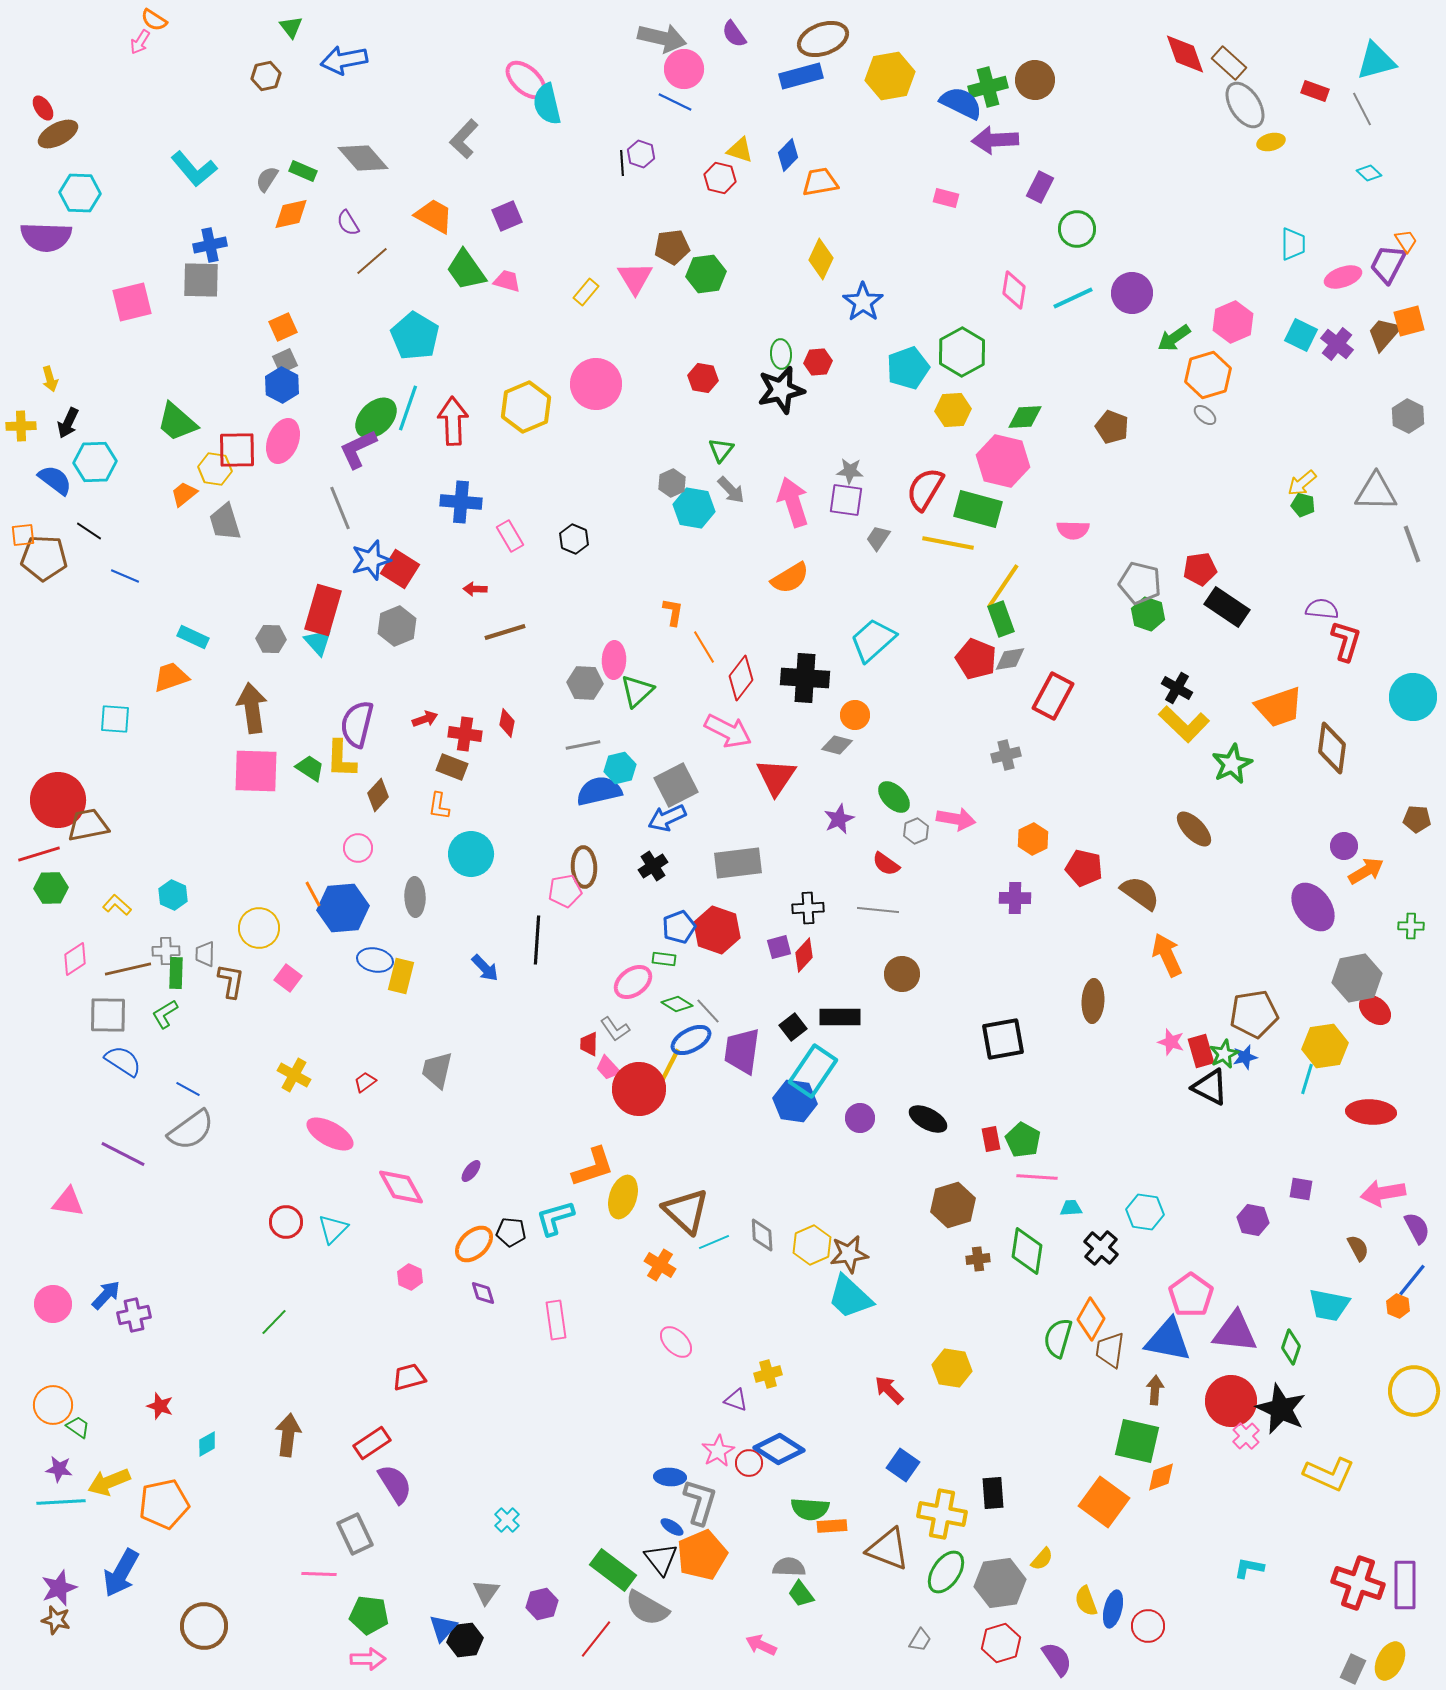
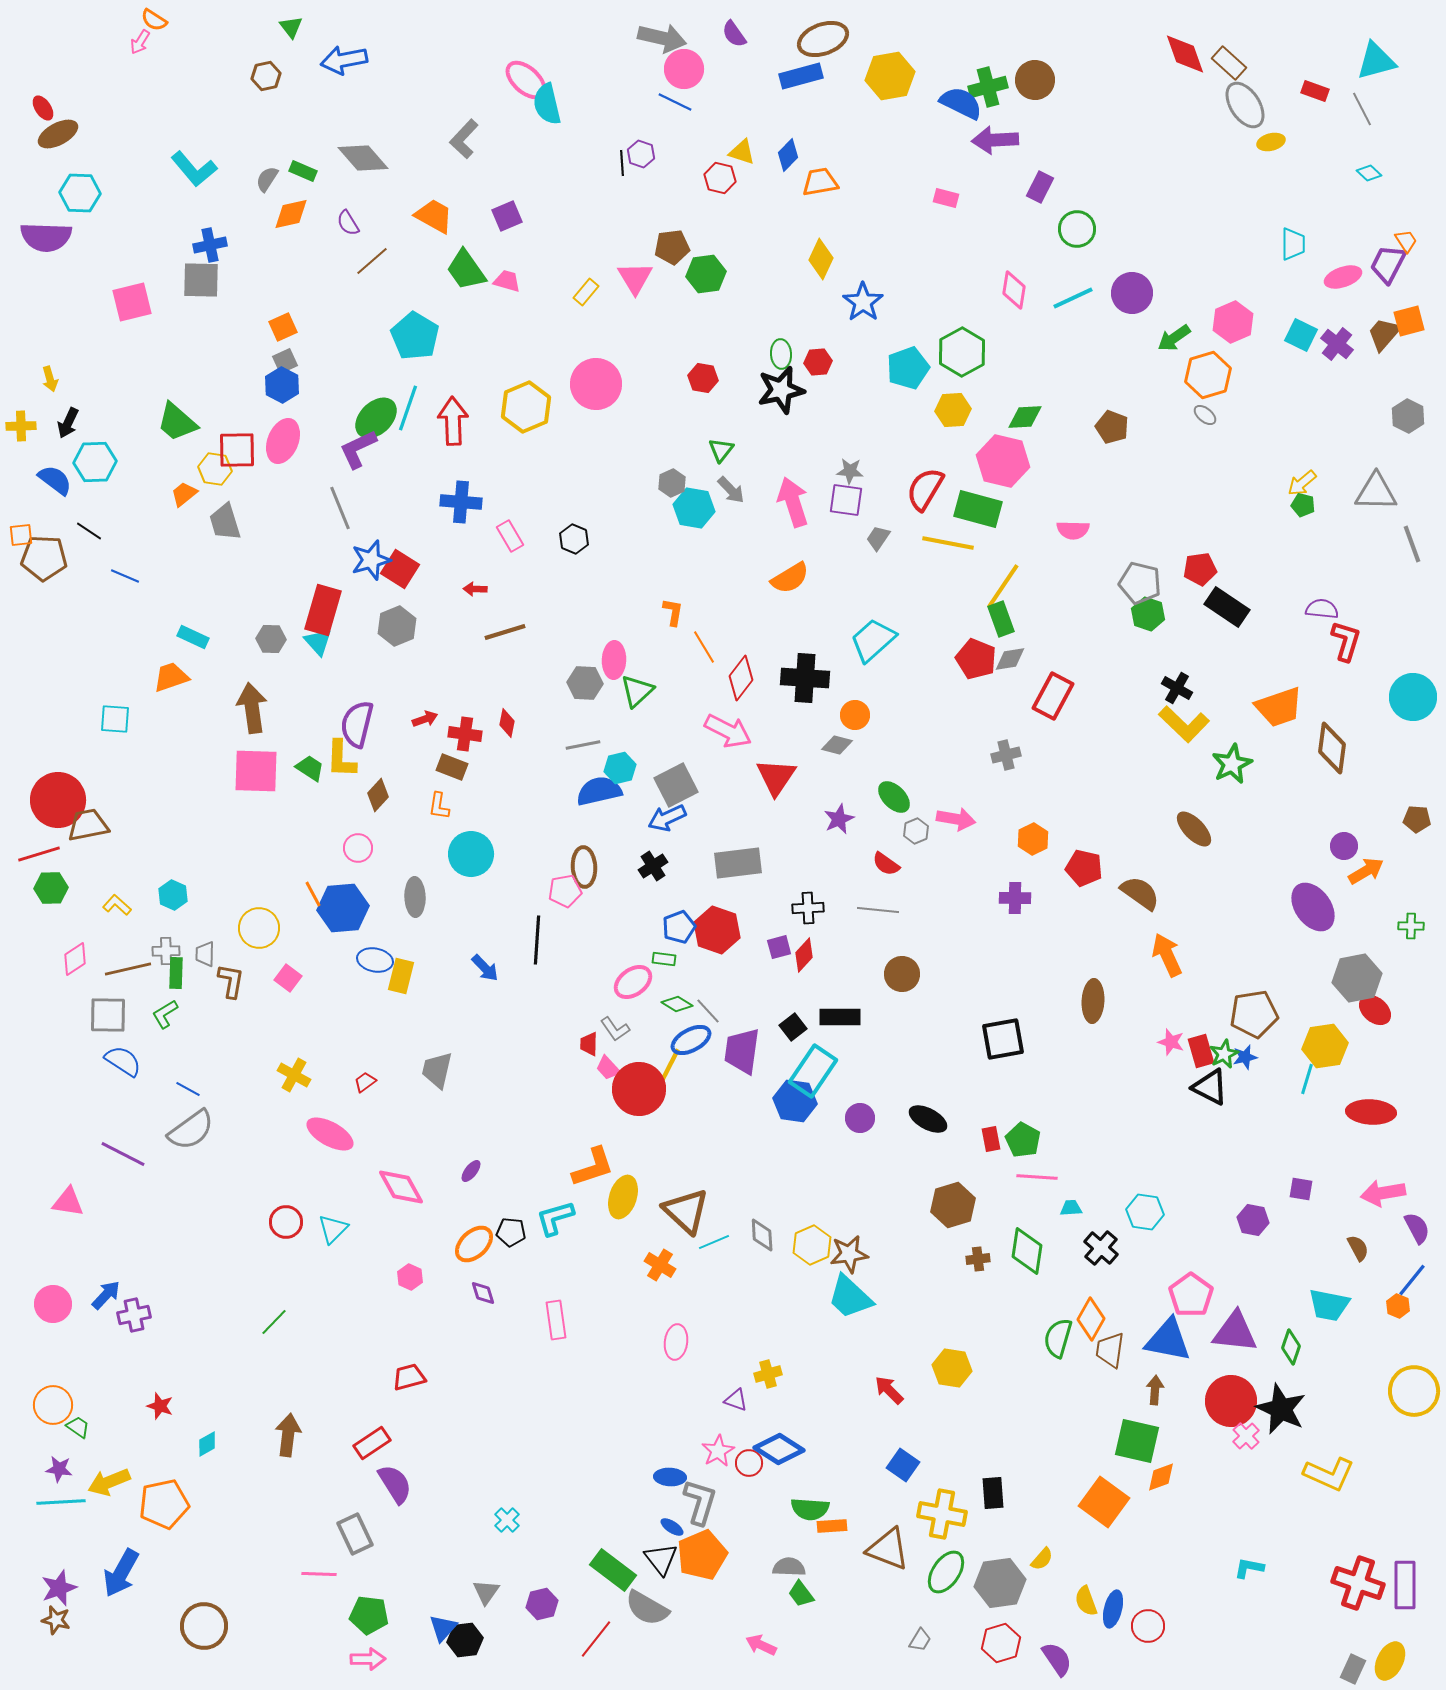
yellow triangle at (740, 150): moved 2 px right, 2 px down
orange square at (23, 535): moved 2 px left
pink ellipse at (676, 1342): rotated 52 degrees clockwise
